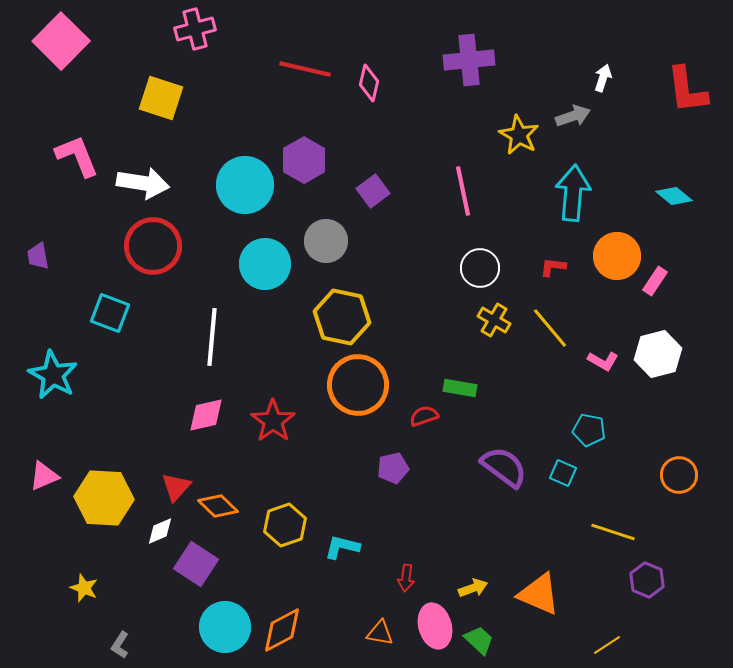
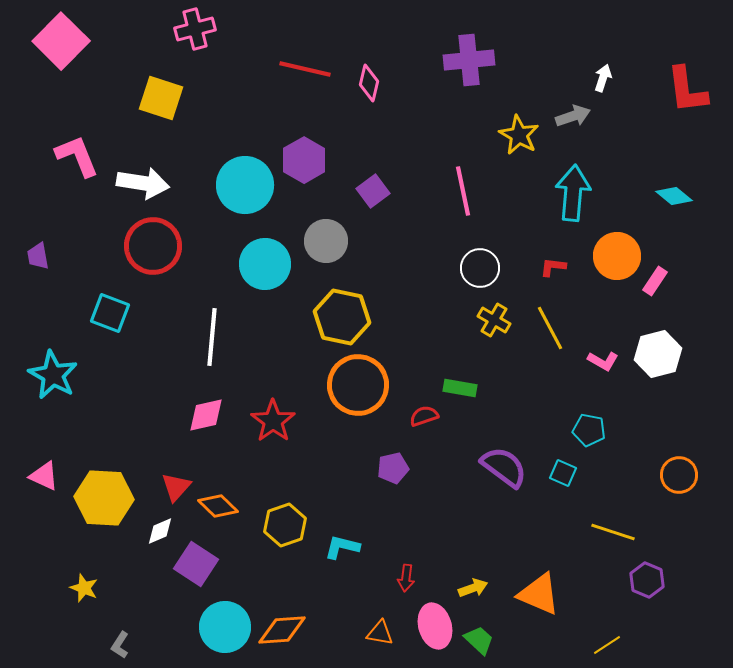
yellow line at (550, 328): rotated 12 degrees clockwise
pink triangle at (44, 476): rotated 48 degrees clockwise
orange diamond at (282, 630): rotated 24 degrees clockwise
